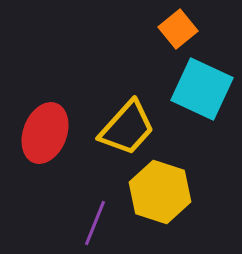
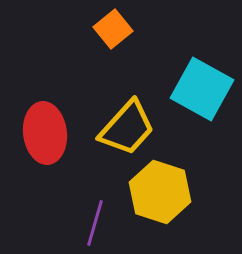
orange square: moved 65 px left
cyan square: rotated 4 degrees clockwise
red ellipse: rotated 28 degrees counterclockwise
purple line: rotated 6 degrees counterclockwise
